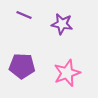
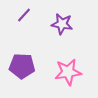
purple line: rotated 70 degrees counterclockwise
pink star: moved 1 px right, 1 px up; rotated 12 degrees clockwise
